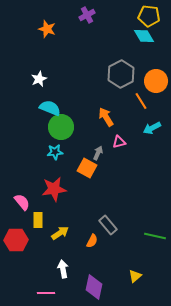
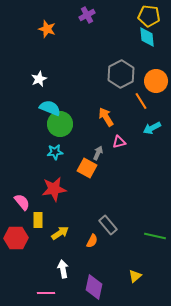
cyan diamond: moved 3 px right, 1 px down; rotated 25 degrees clockwise
green circle: moved 1 px left, 3 px up
red hexagon: moved 2 px up
